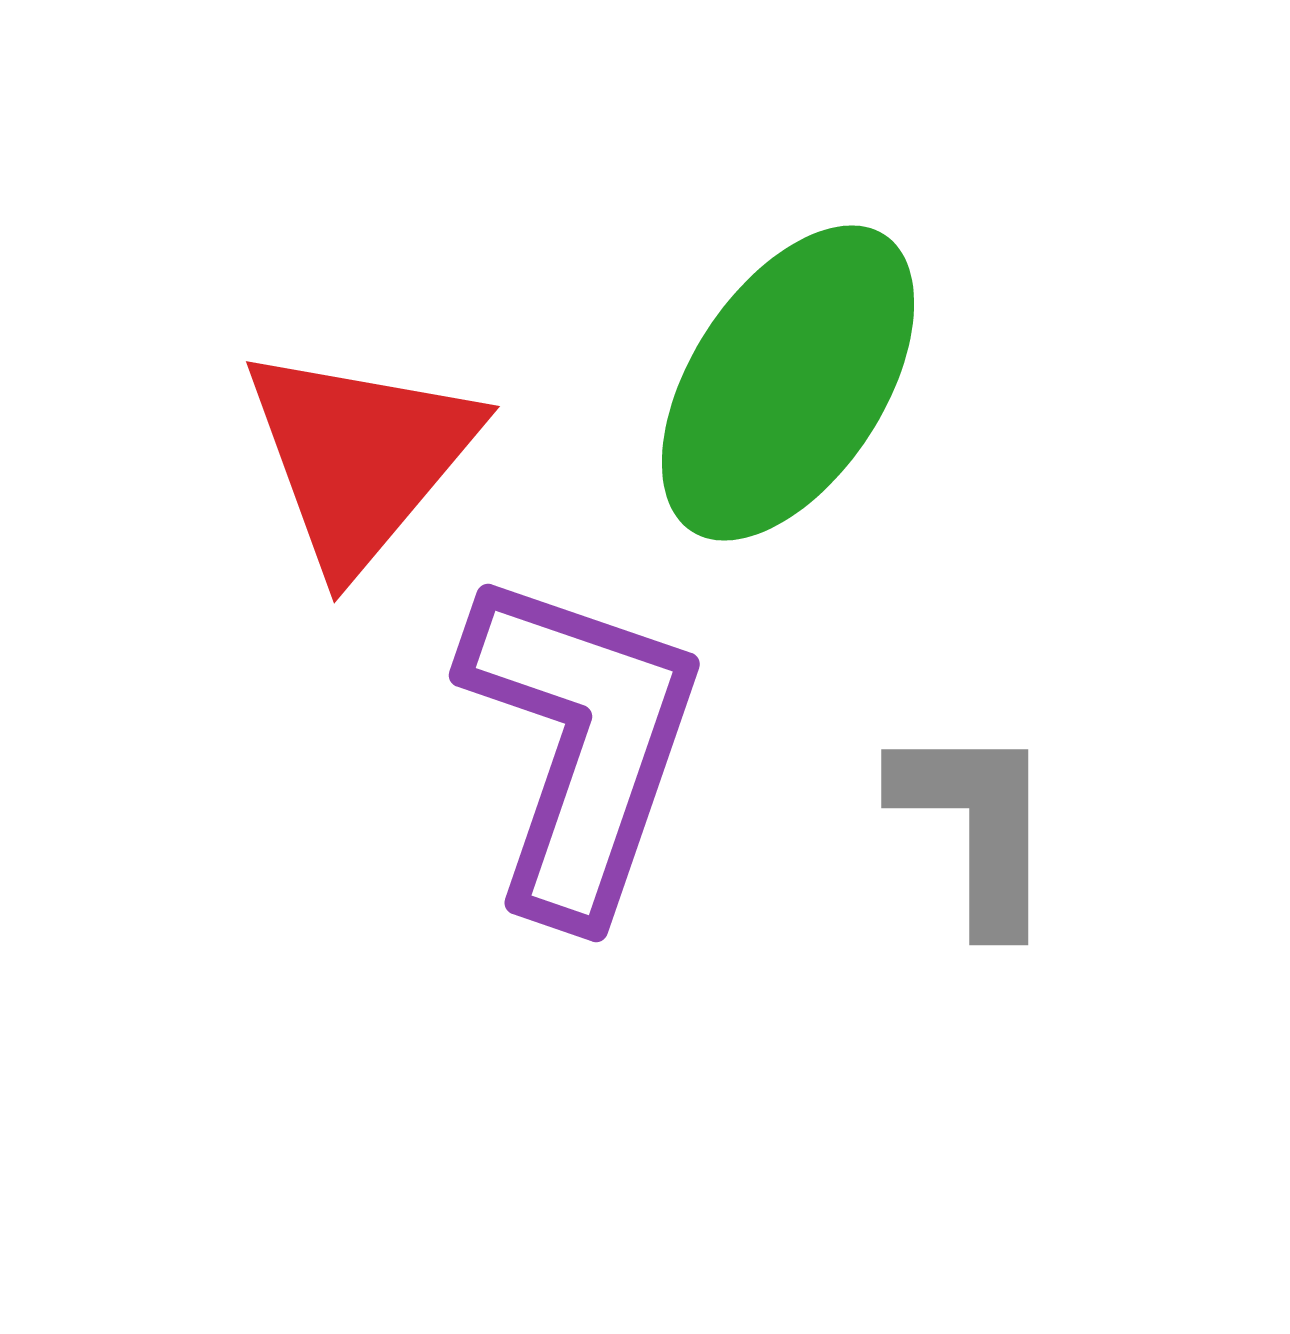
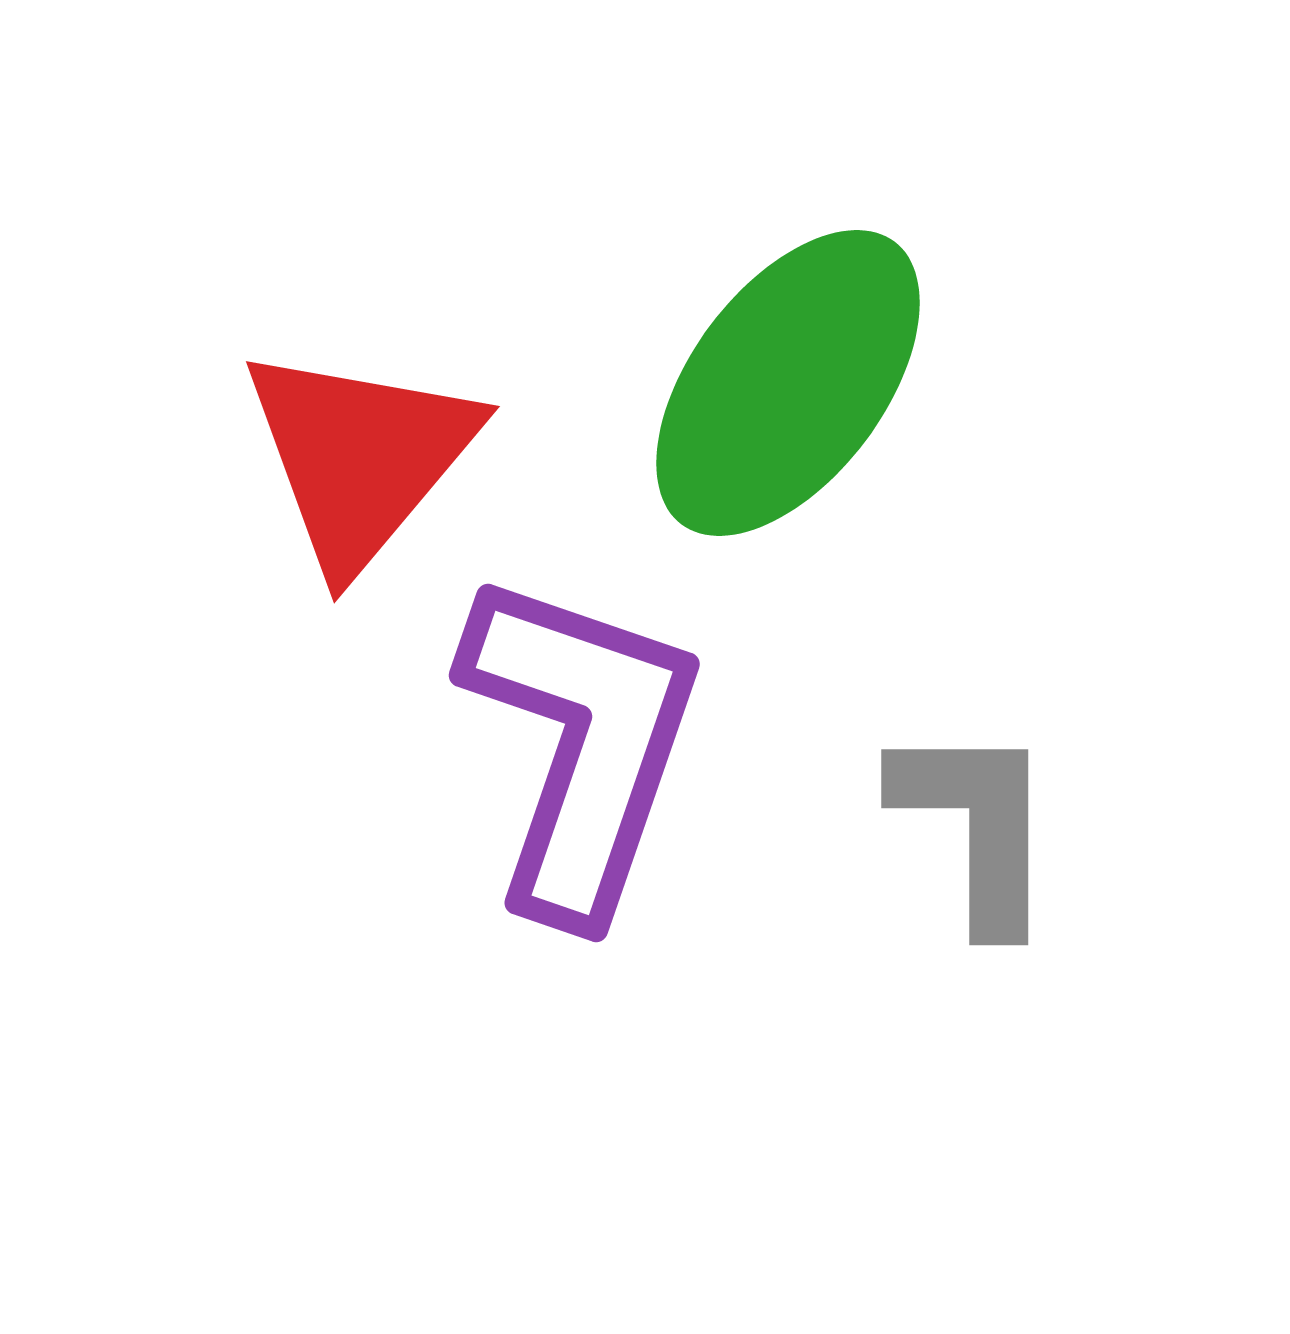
green ellipse: rotated 4 degrees clockwise
